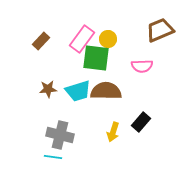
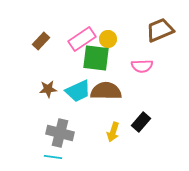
pink rectangle: rotated 20 degrees clockwise
cyan trapezoid: rotated 8 degrees counterclockwise
gray cross: moved 2 px up
